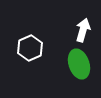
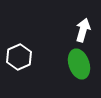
white hexagon: moved 11 px left, 9 px down
